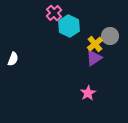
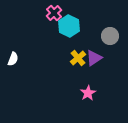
yellow cross: moved 17 px left, 14 px down
